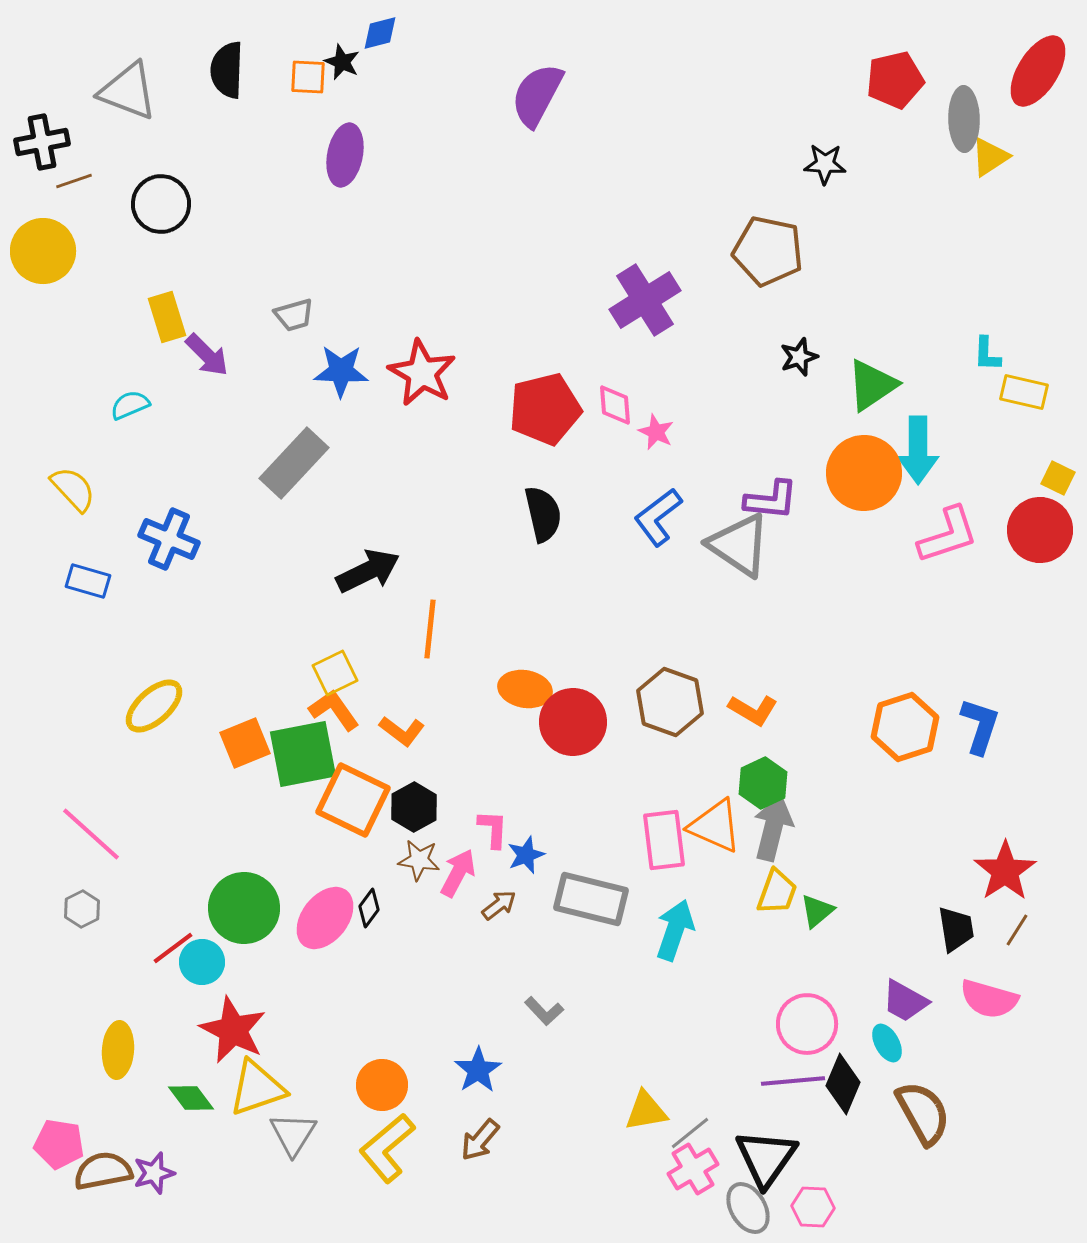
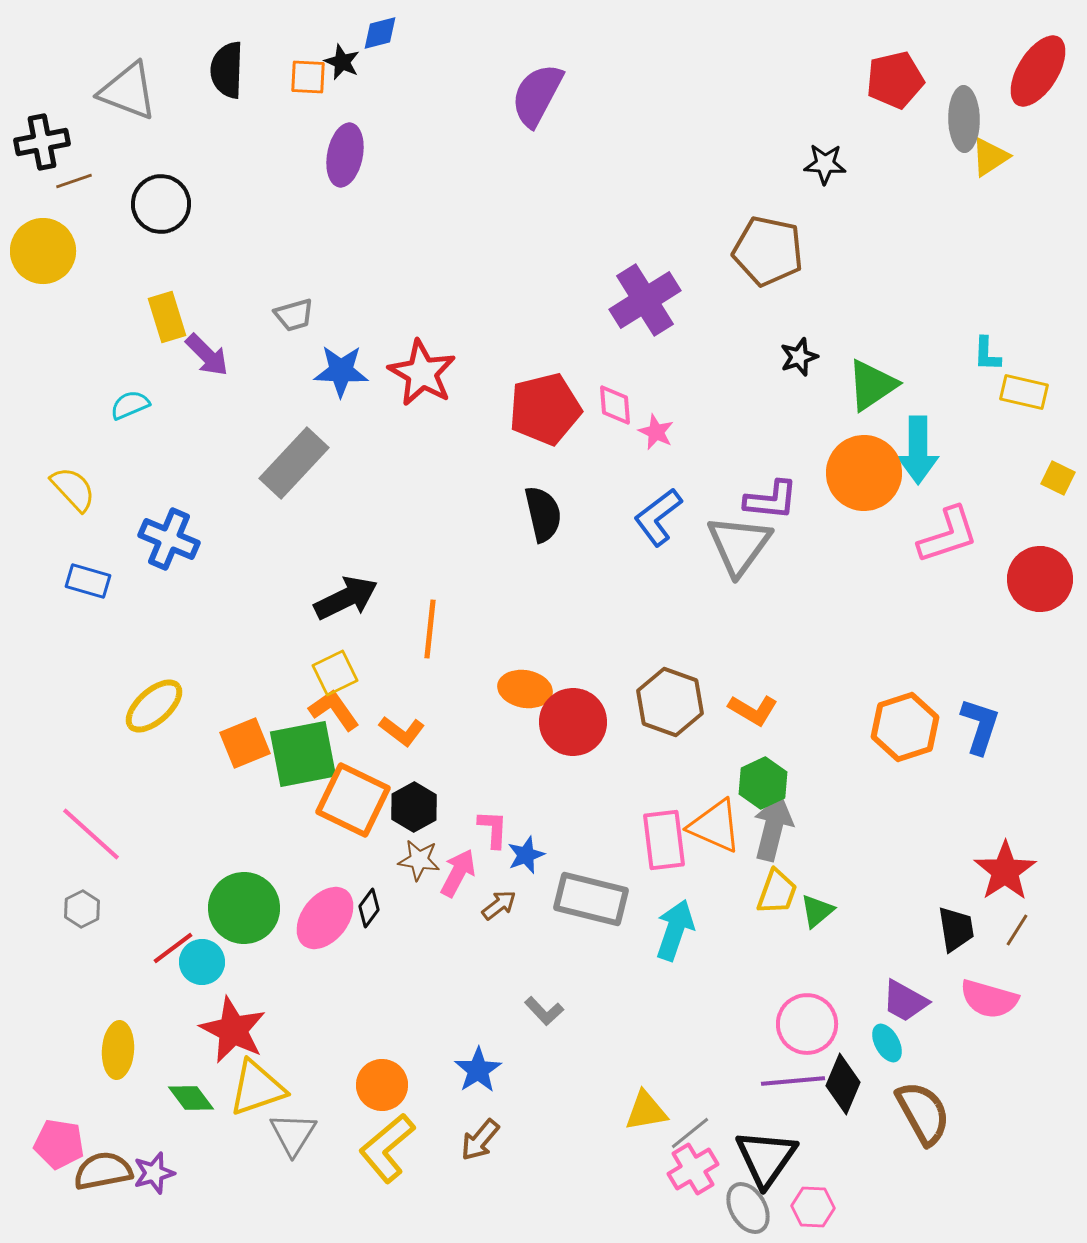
red circle at (1040, 530): moved 49 px down
gray triangle at (739, 545): rotated 32 degrees clockwise
black arrow at (368, 571): moved 22 px left, 27 px down
